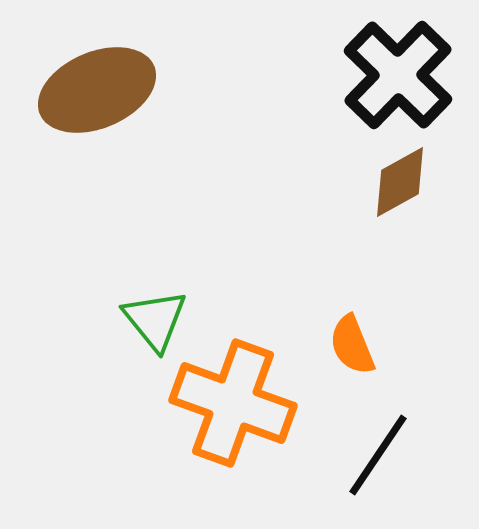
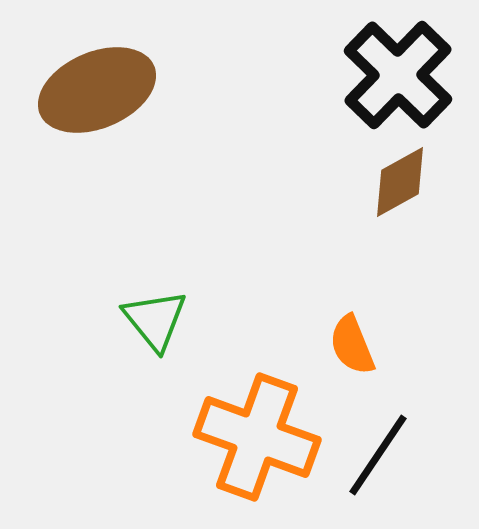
orange cross: moved 24 px right, 34 px down
